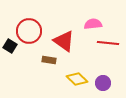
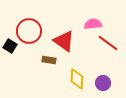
red line: rotated 30 degrees clockwise
yellow diamond: rotated 50 degrees clockwise
